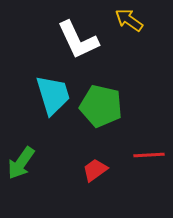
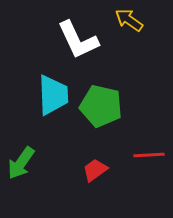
cyan trapezoid: rotated 15 degrees clockwise
